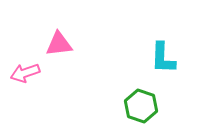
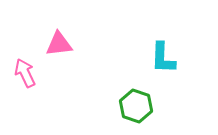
pink arrow: rotated 84 degrees clockwise
green hexagon: moved 5 px left
